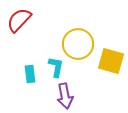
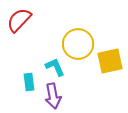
yellow square: moved 1 px left; rotated 28 degrees counterclockwise
cyan L-shape: moved 1 px left; rotated 35 degrees counterclockwise
cyan rectangle: moved 1 px left, 8 px down
purple arrow: moved 12 px left
